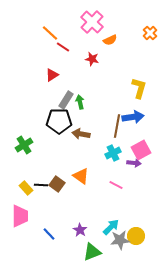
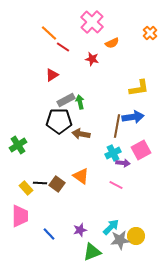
orange line: moved 1 px left
orange semicircle: moved 2 px right, 3 px down
yellow L-shape: rotated 65 degrees clockwise
gray rectangle: rotated 30 degrees clockwise
green cross: moved 6 px left
purple arrow: moved 11 px left
black line: moved 1 px left, 2 px up
purple star: rotated 24 degrees clockwise
